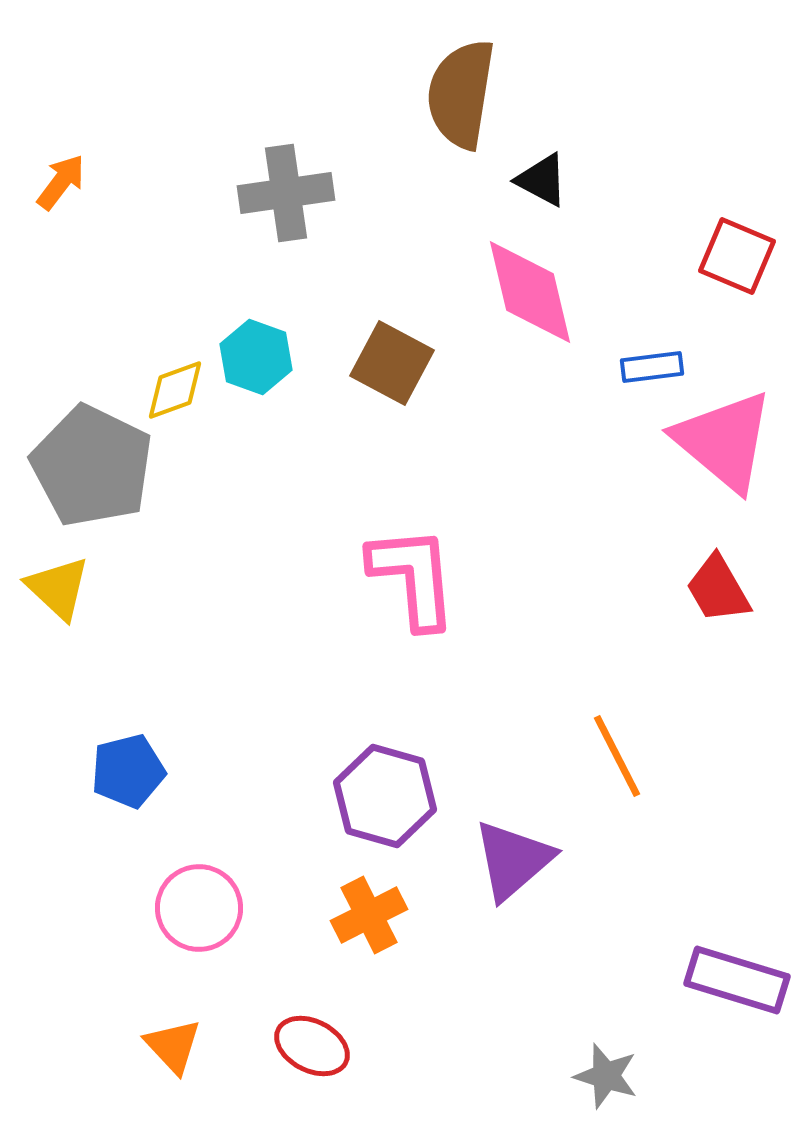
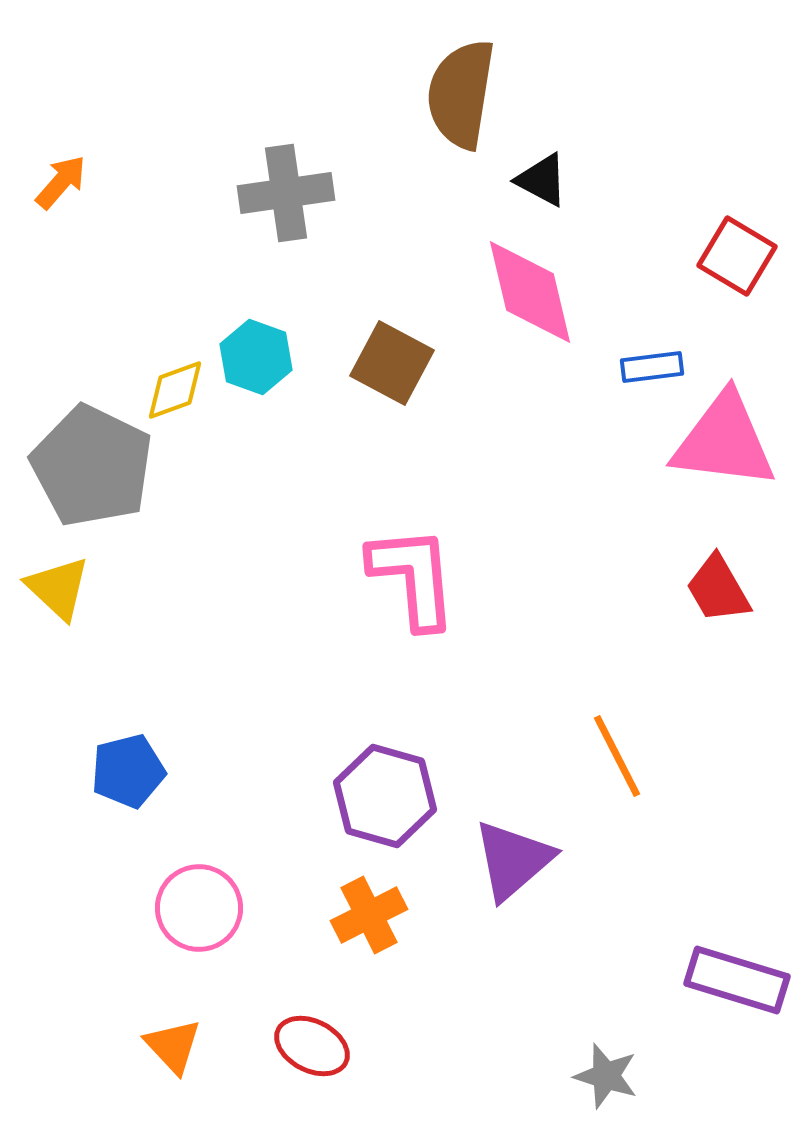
orange arrow: rotated 4 degrees clockwise
red square: rotated 8 degrees clockwise
pink triangle: rotated 33 degrees counterclockwise
